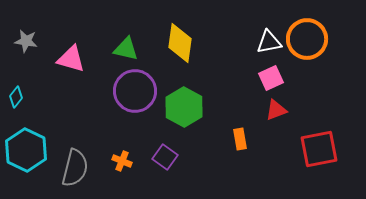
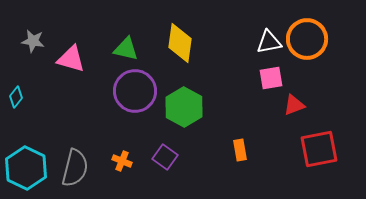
gray star: moved 7 px right
pink square: rotated 15 degrees clockwise
red triangle: moved 18 px right, 5 px up
orange rectangle: moved 11 px down
cyan hexagon: moved 18 px down
